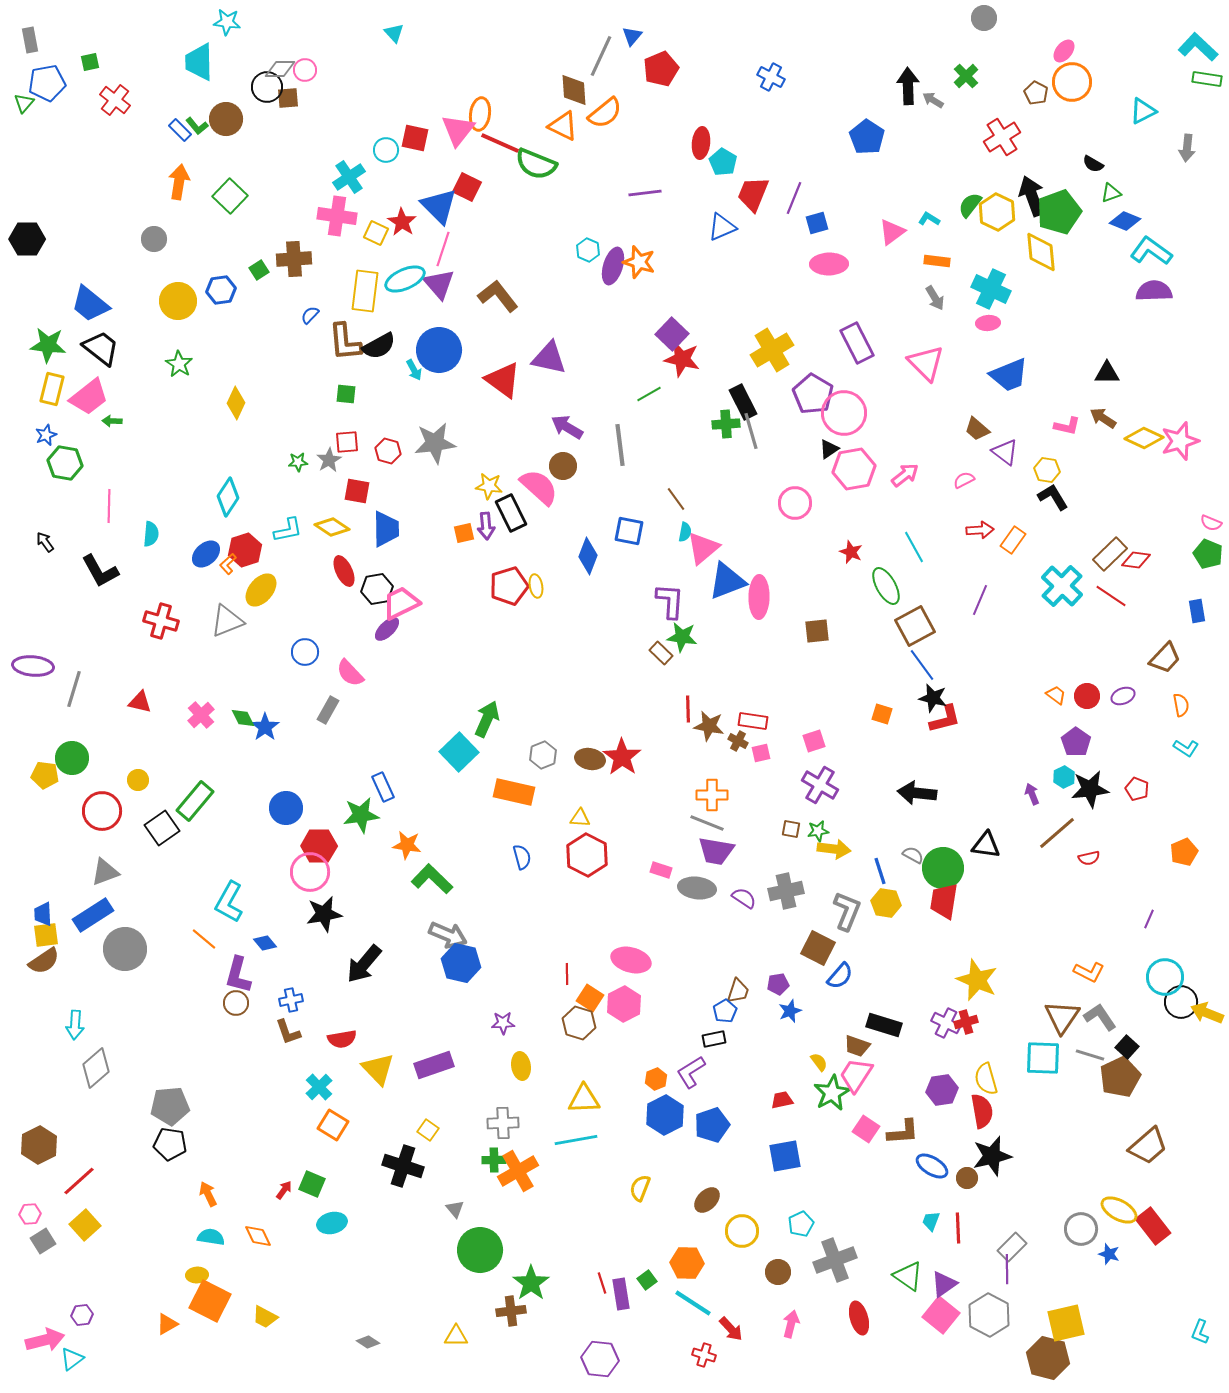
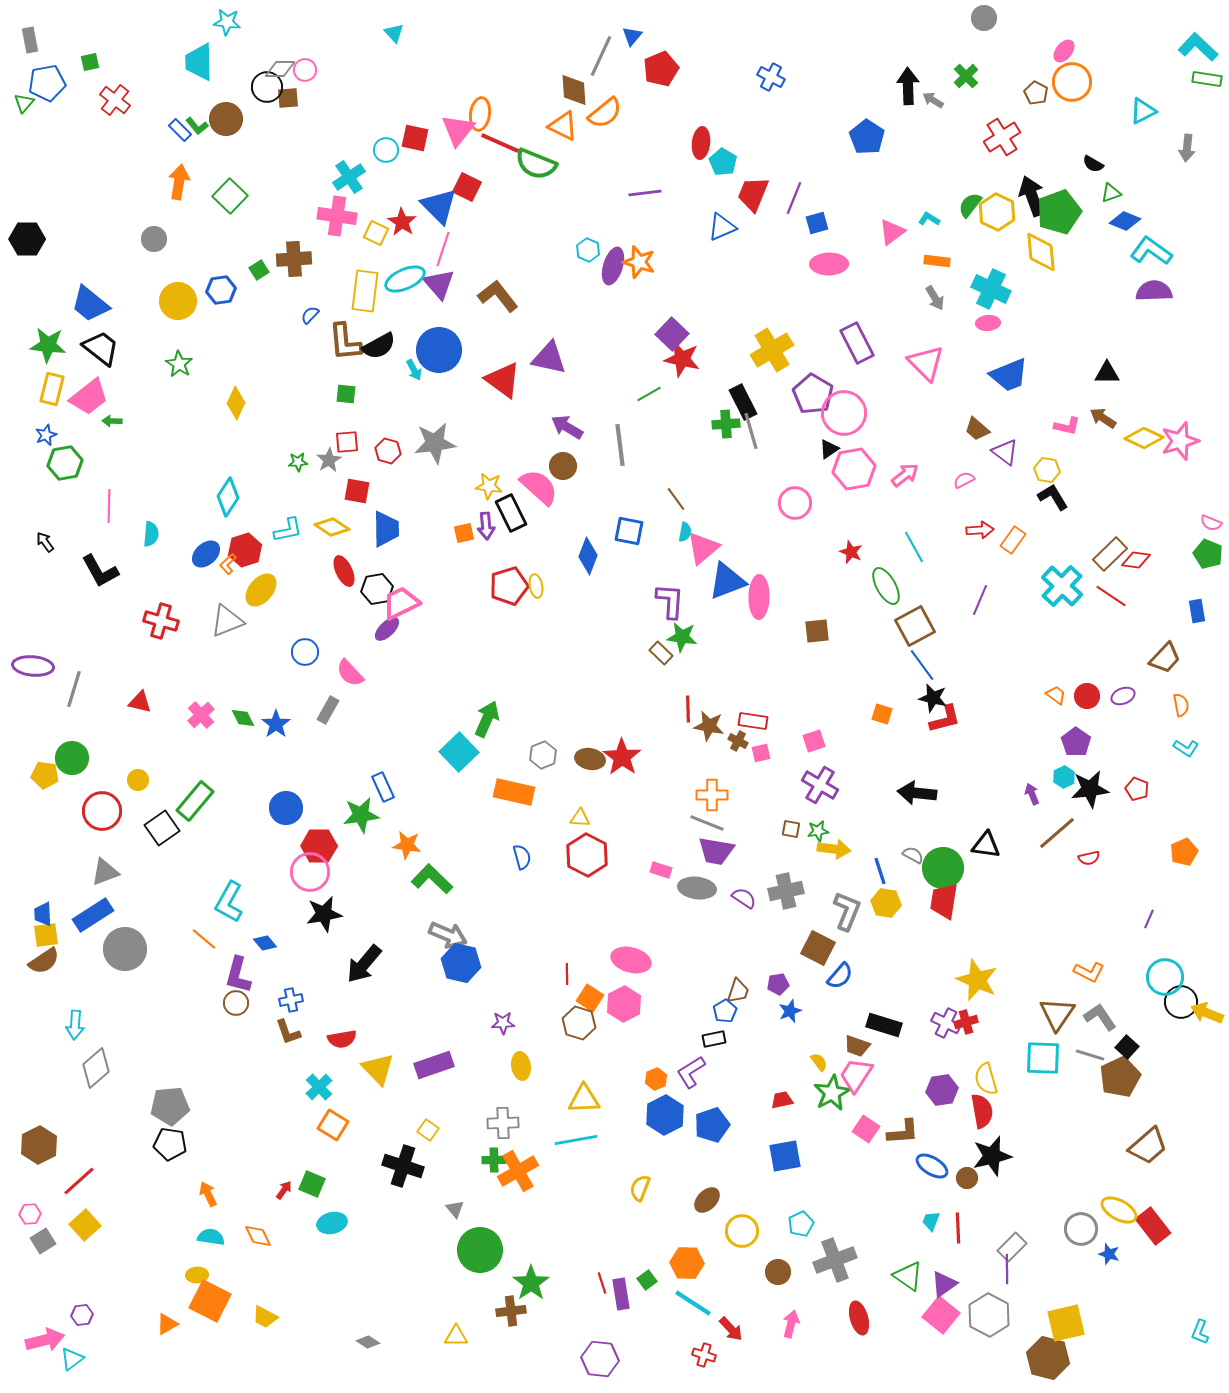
green hexagon at (65, 463): rotated 20 degrees counterclockwise
blue star at (265, 727): moved 11 px right, 3 px up
brown triangle at (1062, 1017): moved 5 px left, 3 px up
